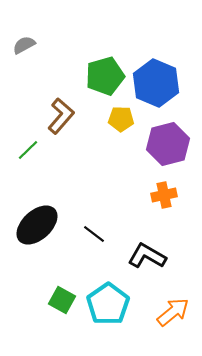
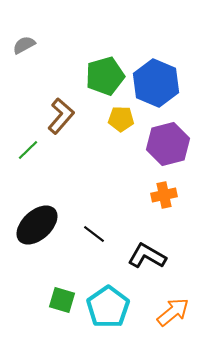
green square: rotated 12 degrees counterclockwise
cyan pentagon: moved 3 px down
